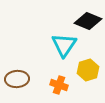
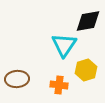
black diamond: rotated 32 degrees counterclockwise
yellow hexagon: moved 2 px left
orange cross: rotated 12 degrees counterclockwise
